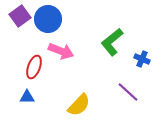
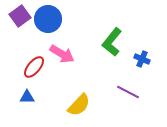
green L-shape: rotated 12 degrees counterclockwise
pink arrow: moved 1 px right, 3 px down; rotated 10 degrees clockwise
red ellipse: rotated 20 degrees clockwise
purple line: rotated 15 degrees counterclockwise
